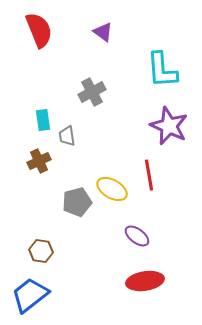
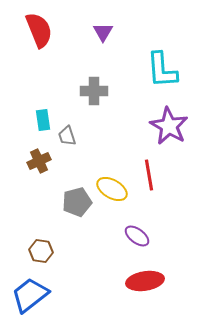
purple triangle: rotated 25 degrees clockwise
gray cross: moved 2 px right, 1 px up; rotated 28 degrees clockwise
purple star: rotated 6 degrees clockwise
gray trapezoid: rotated 10 degrees counterclockwise
